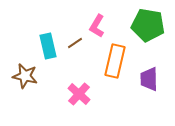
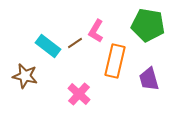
pink L-shape: moved 1 px left, 5 px down
cyan rectangle: rotated 40 degrees counterclockwise
purple trapezoid: rotated 15 degrees counterclockwise
